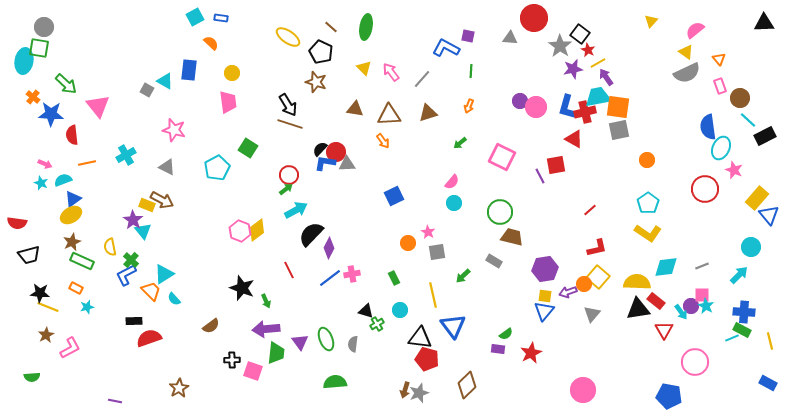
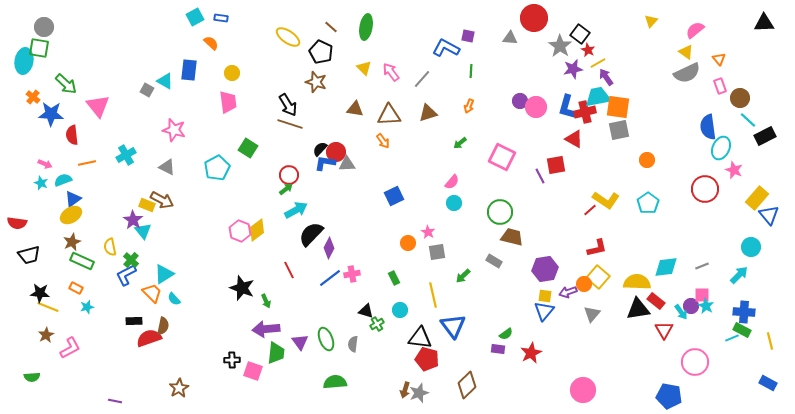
yellow L-shape at (648, 233): moved 42 px left, 33 px up
orange trapezoid at (151, 291): moved 1 px right, 2 px down
brown semicircle at (211, 326): moved 48 px left; rotated 42 degrees counterclockwise
